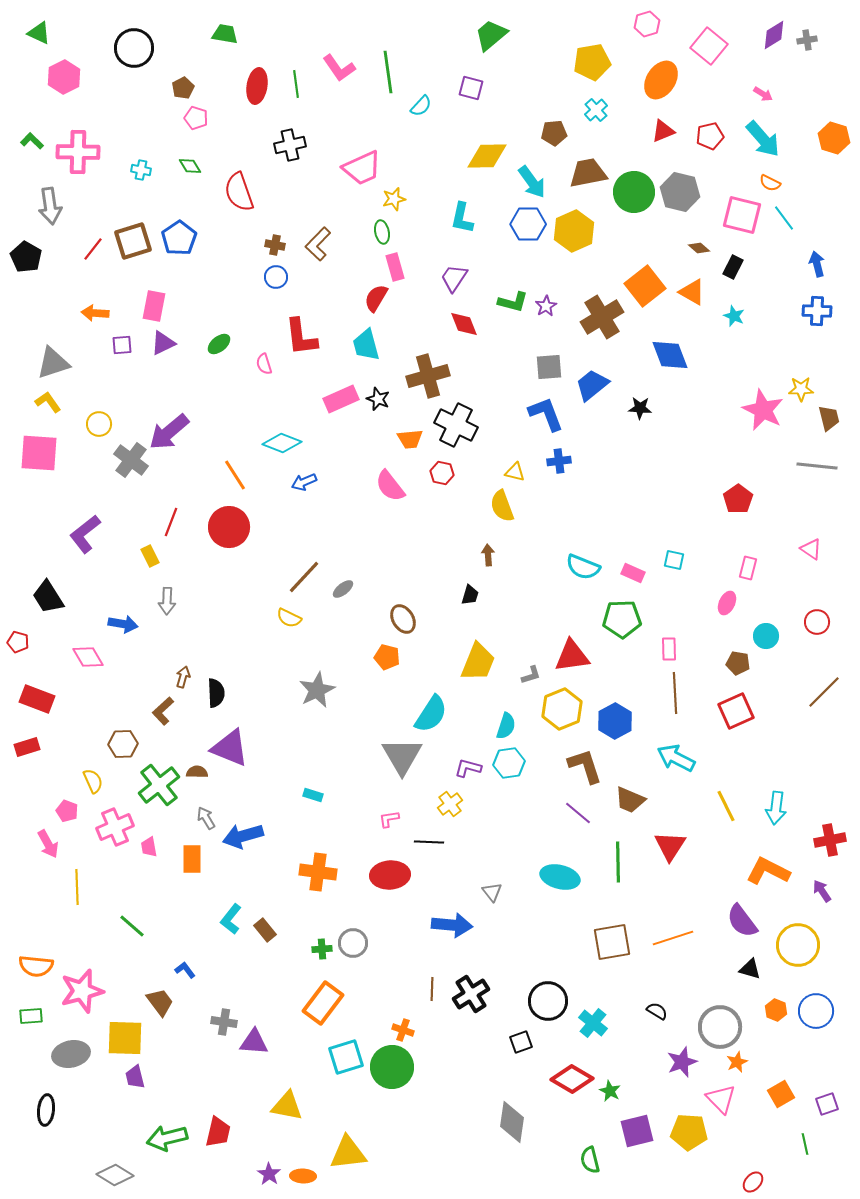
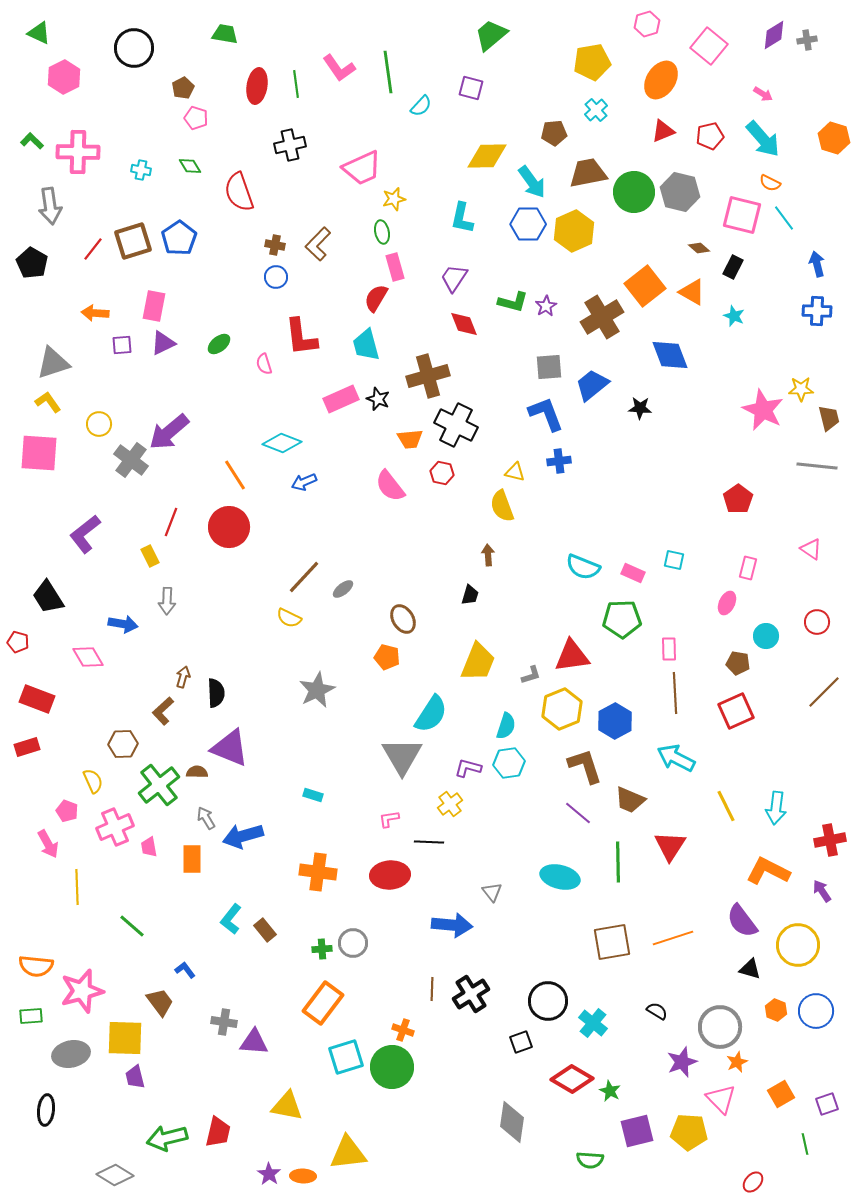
black pentagon at (26, 257): moved 6 px right, 6 px down
green semicircle at (590, 1160): rotated 72 degrees counterclockwise
